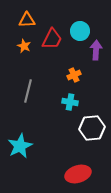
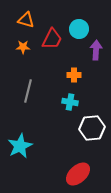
orange triangle: moved 1 px left; rotated 18 degrees clockwise
cyan circle: moved 1 px left, 2 px up
orange star: moved 1 px left, 1 px down; rotated 24 degrees counterclockwise
orange cross: rotated 24 degrees clockwise
red ellipse: rotated 25 degrees counterclockwise
